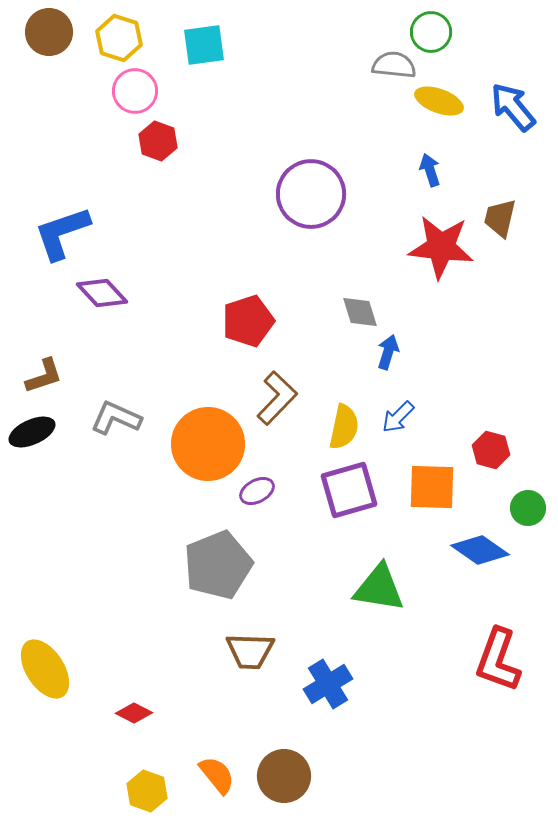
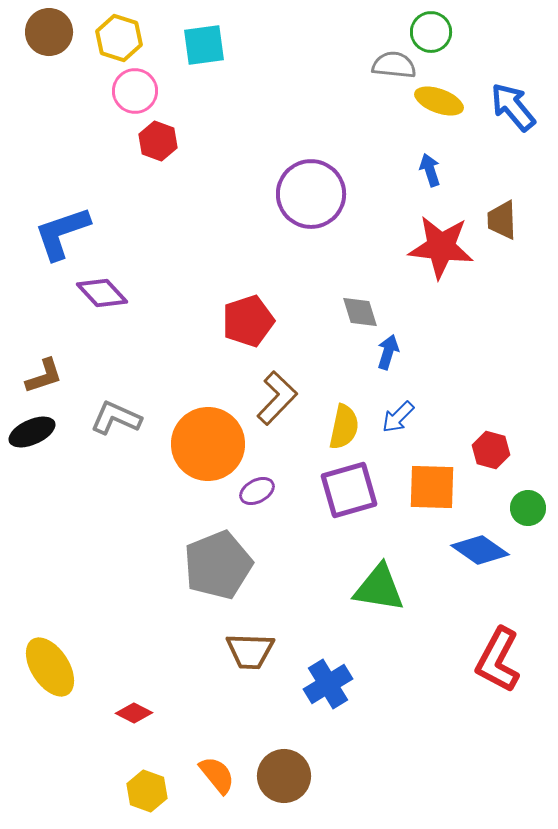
brown trapezoid at (500, 218): moved 2 px right, 2 px down; rotated 15 degrees counterclockwise
red L-shape at (498, 660): rotated 8 degrees clockwise
yellow ellipse at (45, 669): moved 5 px right, 2 px up
